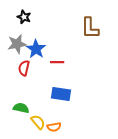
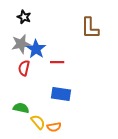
gray star: moved 4 px right
